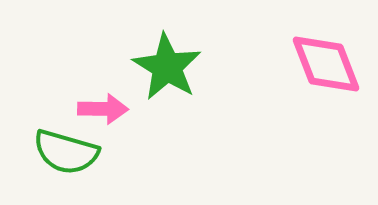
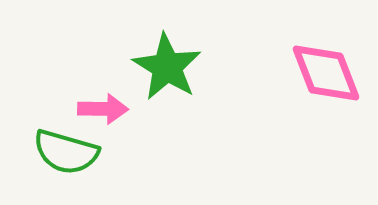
pink diamond: moved 9 px down
